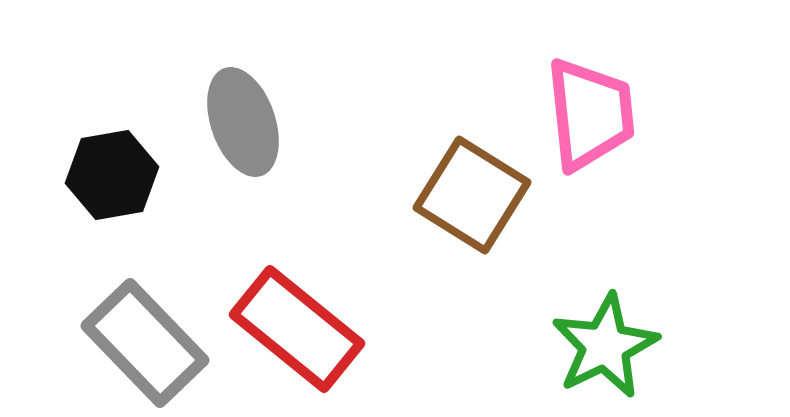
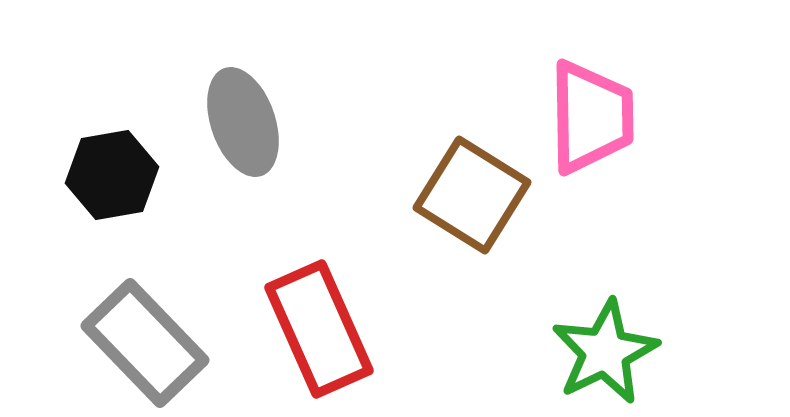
pink trapezoid: moved 1 px right, 3 px down; rotated 5 degrees clockwise
red rectangle: moved 22 px right; rotated 27 degrees clockwise
green star: moved 6 px down
